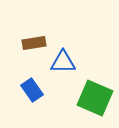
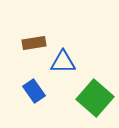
blue rectangle: moved 2 px right, 1 px down
green square: rotated 18 degrees clockwise
